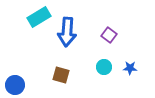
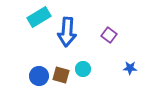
cyan circle: moved 21 px left, 2 px down
blue circle: moved 24 px right, 9 px up
